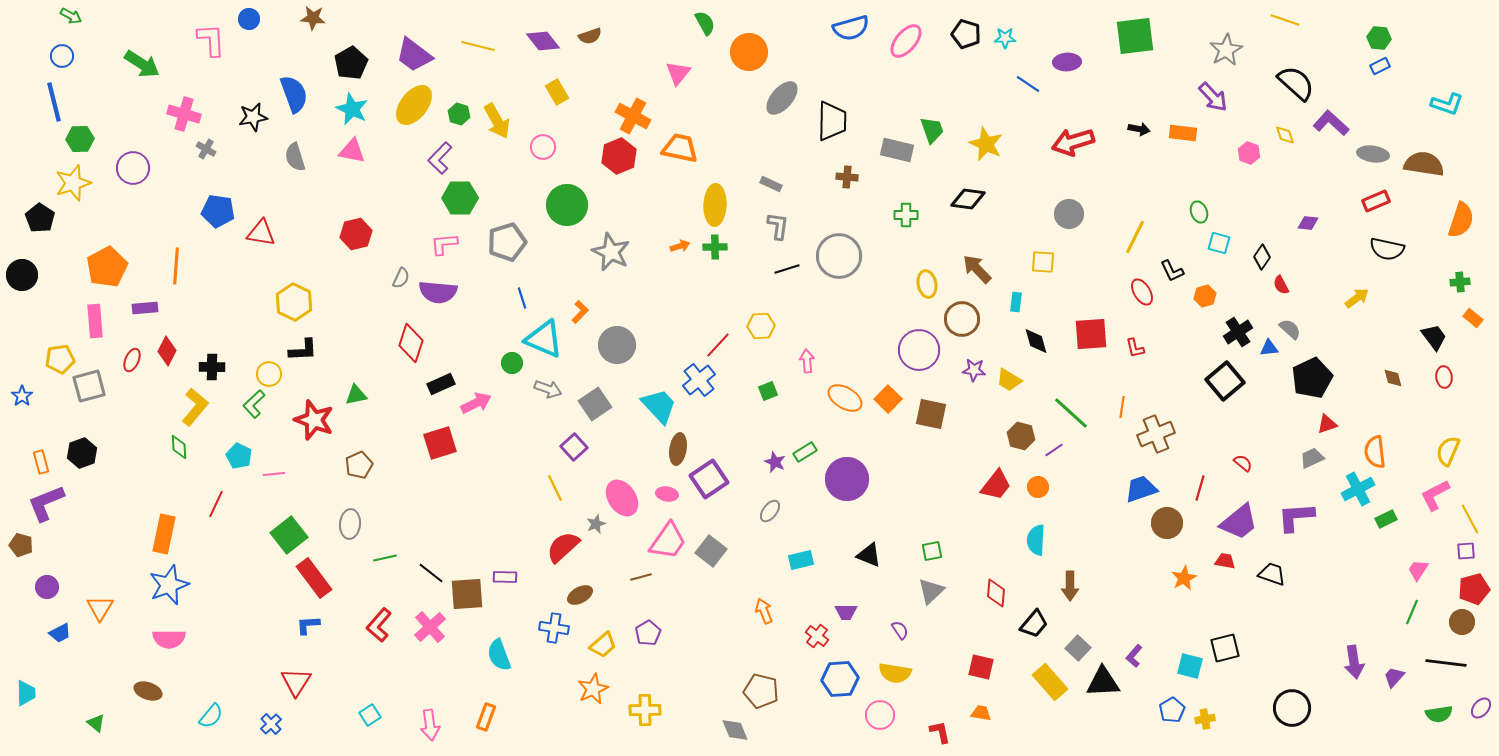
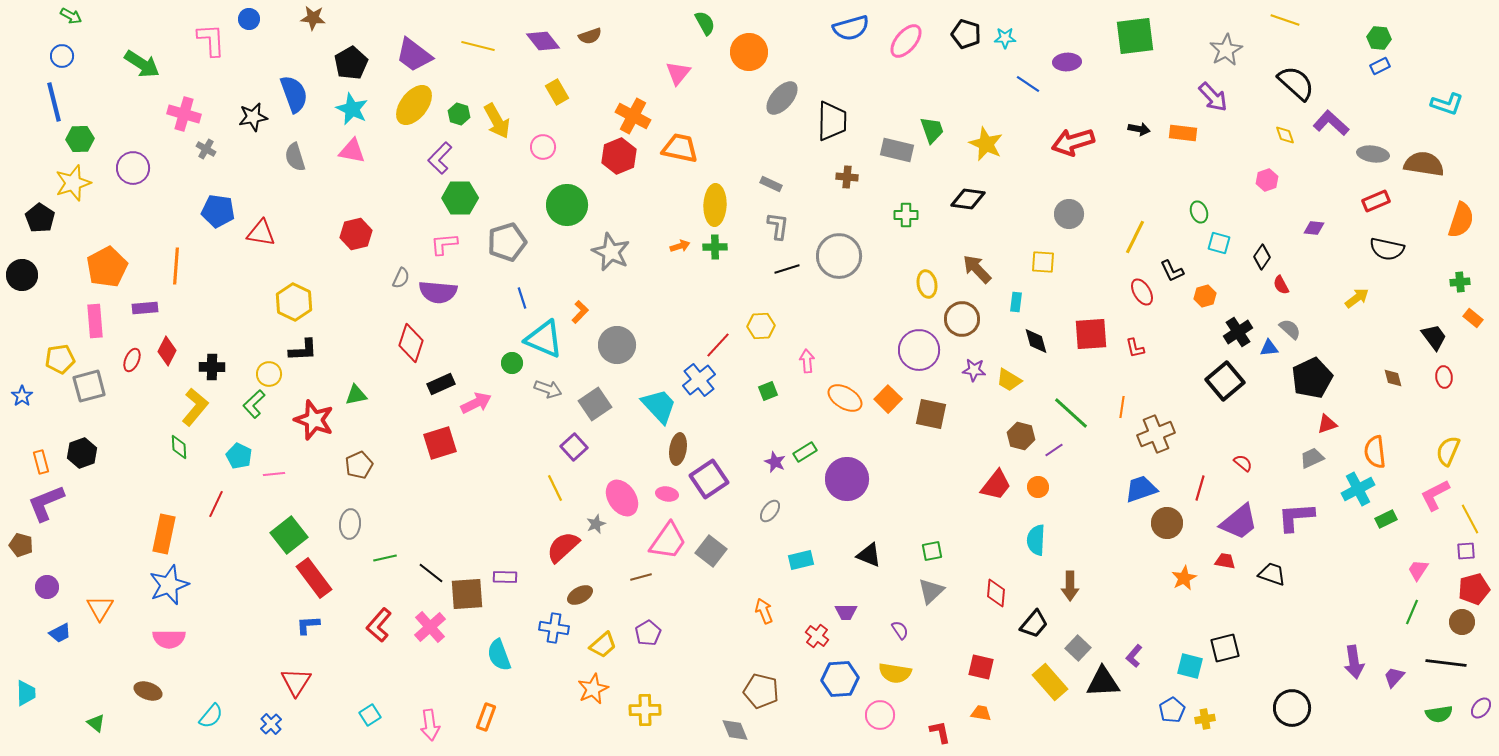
pink hexagon at (1249, 153): moved 18 px right, 27 px down; rotated 20 degrees clockwise
purple diamond at (1308, 223): moved 6 px right, 5 px down
